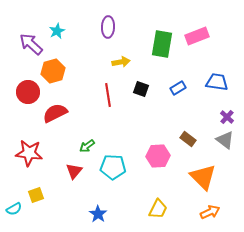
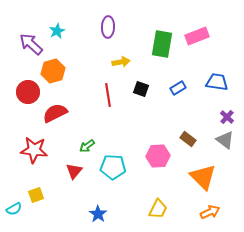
red star: moved 5 px right, 3 px up
